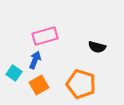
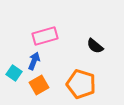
black semicircle: moved 2 px left, 1 px up; rotated 24 degrees clockwise
blue arrow: moved 1 px left, 1 px down
